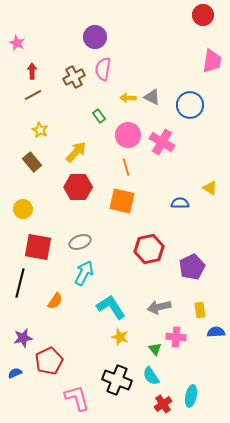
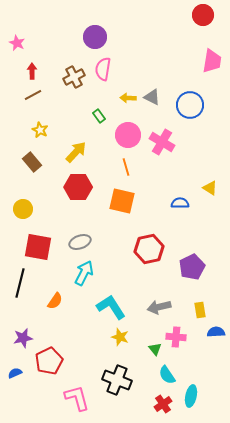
cyan semicircle at (151, 376): moved 16 px right, 1 px up
